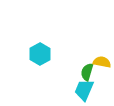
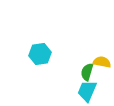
cyan hexagon: rotated 20 degrees clockwise
cyan trapezoid: moved 3 px right, 1 px down
